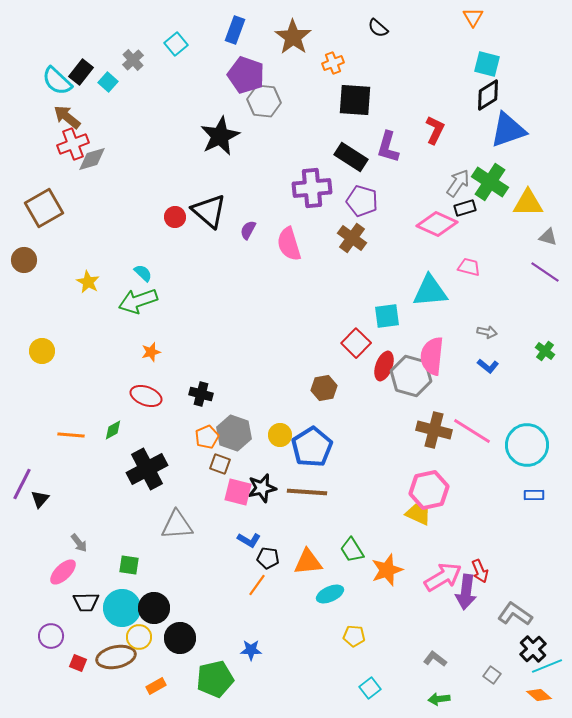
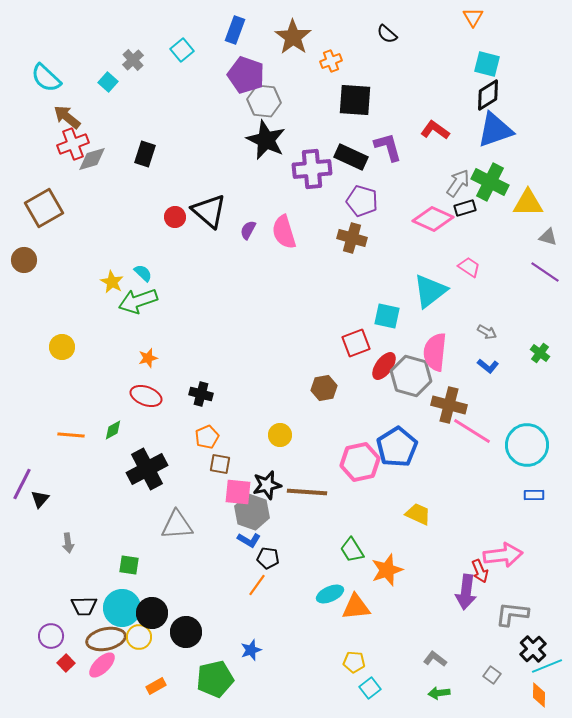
black semicircle at (378, 28): moved 9 px right, 6 px down
cyan square at (176, 44): moved 6 px right, 6 px down
orange cross at (333, 63): moved 2 px left, 2 px up
black rectangle at (81, 72): moved 64 px right, 82 px down; rotated 20 degrees counterclockwise
cyan semicircle at (57, 81): moved 11 px left, 3 px up
red L-shape at (435, 130): rotated 80 degrees counterclockwise
blue triangle at (508, 130): moved 13 px left
black star at (220, 136): moved 46 px right, 4 px down; rotated 21 degrees counterclockwise
purple L-shape at (388, 147): rotated 148 degrees clockwise
black rectangle at (351, 157): rotated 8 degrees counterclockwise
green cross at (490, 182): rotated 6 degrees counterclockwise
purple cross at (312, 188): moved 19 px up
pink diamond at (437, 224): moved 4 px left, 5 px up
brown cross at (352, 238): rotated 20 degrees counterclockwise
pink semicircle at (289, 244): moved 5 px left, 12 px up
pink trapezoid at (469, 267): rotated 20 degrees clockwise
yellow star at (88, 282): moved 24 px right
cyan triangle at (430, 291): rotated 33 degrees counterclockwise
cyan square at (387, 316): rotated 20 degrees clockwise
gray arrow at (487, 332): rotated 18 degrees clockwise
red square at (356, 343): rotated 24 degrees clockwise
yellow circle at (42, 351): moved 20 px right, 4 px up
green cross at (545, 351): moved 5 px left, 2 px down
orange star at (151, 352): moved 3 px left, 6 px down
pink semicircle at (432, 356): moved 3 px right, 4 px up
red ellipse at (384, 366): rotated 16 degrees clockwise
brown cross at (434, 430): moved 15 px right, 25 px up
gray hexagon at (234, 433): moved 18 px right, 79 px down
blue pentagon at (312, 447): moved 85 px right
brown square at (220, 464): rotated 10 degrees counterclockwise
black star at (262, 488): moved 5 px right, 3 px up
pink hexagon at (429, 490): moved 69 px left, 28 px up
pink square at (238, 492): rotated 8 degrees counterclockwise
gray arrow at (79, 543): moved 11 px left; rotated 30 degrees clockwise
orange triangle at (308, 562): moved 48 px right, 45 px down
pink ellipse at (63, 572): moved 39 px right, 93 px down
pink arrow at (443, 577): moved 60 px right, 22 px up; rotated 24 degrees clockwise
black trapezoid at (86, 602): moved 2 px left, 4 px down
black circle at (154, 608): moved 2 px left, 5 px down
gray L-shape at (515, 614): moved 3 px left; rotated 28 degrees counterclockwise
yellow pentagon at (354, 636): moved 26 px down
black circle at (180, 638): moved 6 px right, 6 px up
blue star at (251, 650): rotated 20 degrees counterclockwise
brown ellipse at (116, 657): moved 10 px left, 18 px up
red square at (78, 663): moved 12 px left; rotated 24 degrees clockwise
orange diamond at (539, 695): rotated 50 degrees clockwise
green arrow at (439, 699): moved 6 px up
